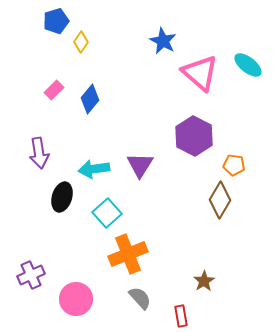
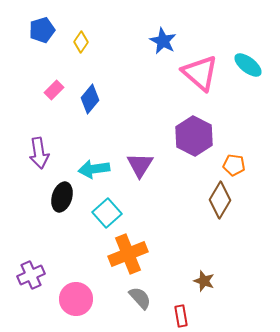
blue pentagon: moved 14 px left, 9 px down
brown star: rotated 20 degrees counterclockwise
